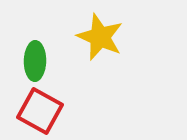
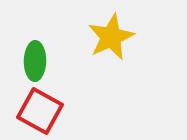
yellow star: moved 11 px right; rotated 24 degrees clockwise
